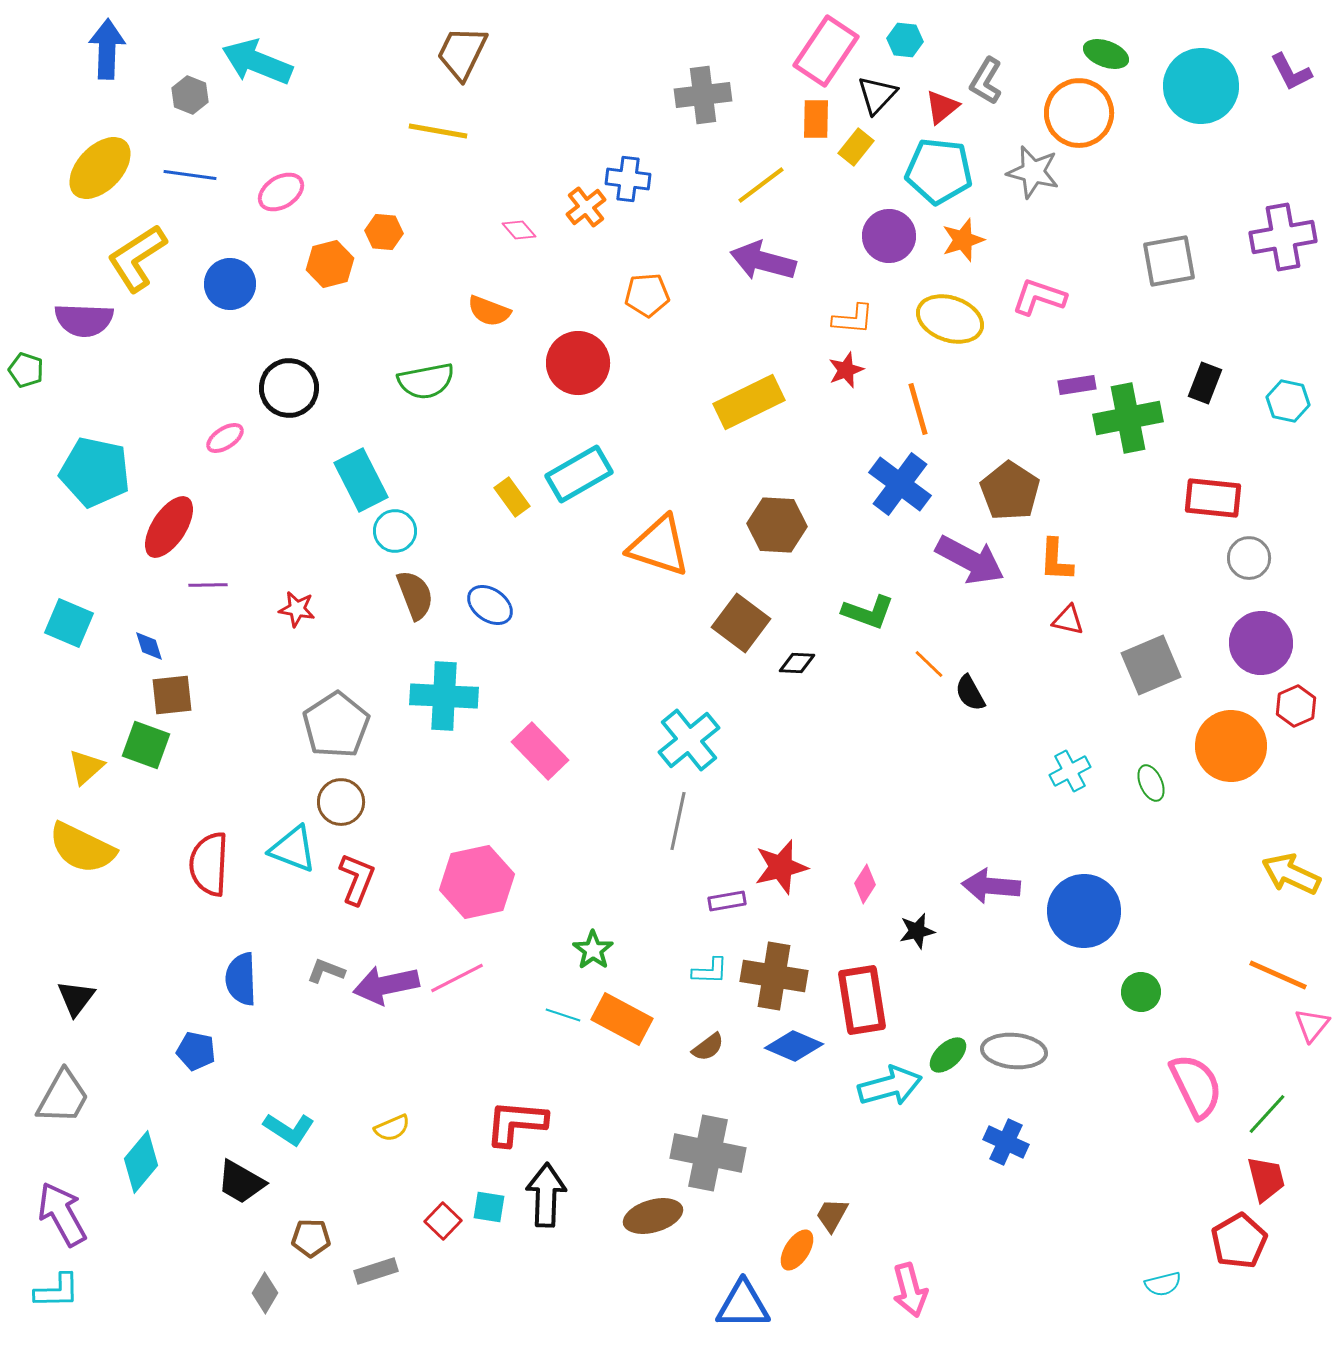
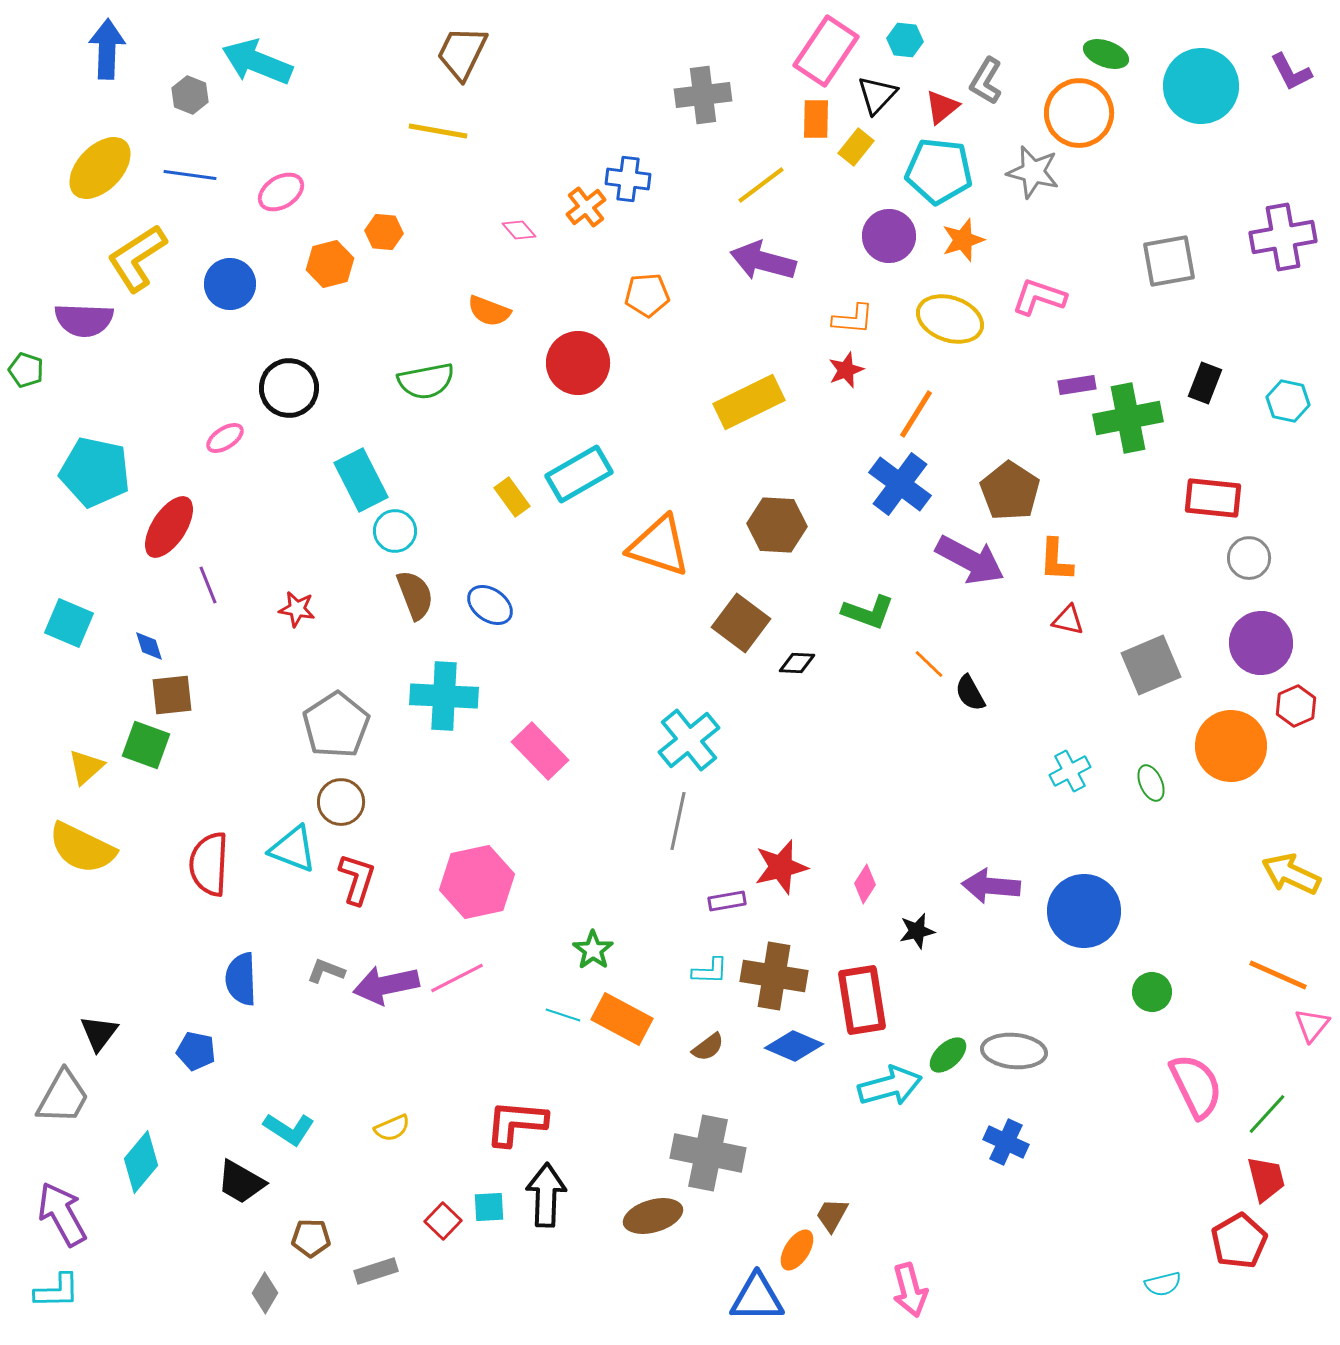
orange line at (918, 409): moved 2 px left, 5 px down; rotated 48 degrees clockwise
purple line at (208, 585): rotated 69 degrees clockwise
red L-shape at (357, 879): rotated 4 degrees counterclockwise
green circle at (1141, 992): moved 11 px right
black triangle at (76, 998): moved 23 px right, 35 px down
cyan square at (489, 1207): rotated 12 degrees counterclockwise
blue triangle at (743, 1305): moved 14 px right, 7 px up
